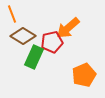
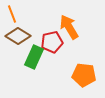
orange arrow: moved 1 px right, 1 px up; rotated 100 degrees clockwise
brown diamond: moved 5 px left
orange pentagon: rotated 30 degrees clockwise
